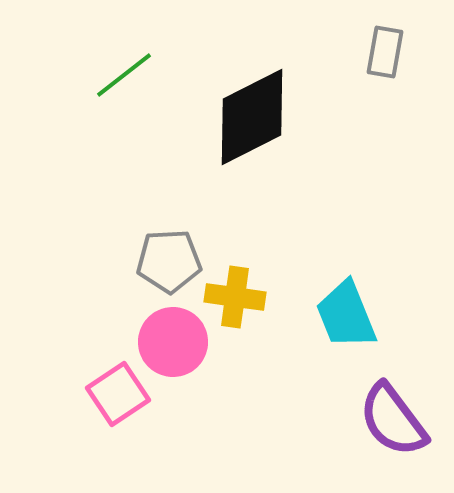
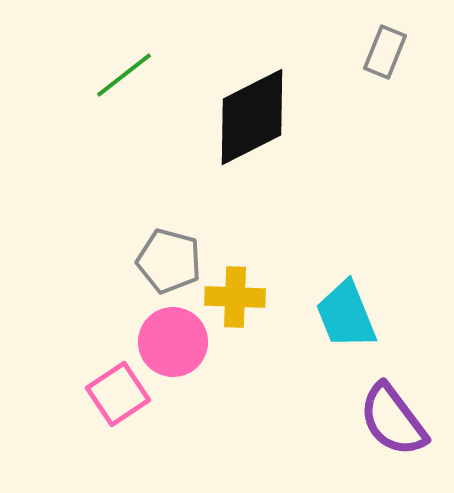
gray rectangle: rotated 12 degrees clockwise
gray pentagon: rotated 18 degrees clockwise
yellow cross: rotated 6 degrees counterclockwise
